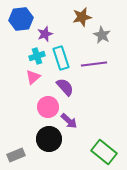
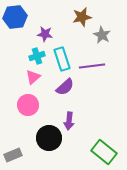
blue hexagon: moved 6 px left, 2 px up
purple star: rotated 28 degrees clockwise
cyan rectangle: moved 1 px right, 1 px down
purple line: moved 2 px left, 2 px down
purple semicircle: rotated 90 degrees clockwise
pink circle: moved 20 px left, 2 px up
purple arrow: rotated 54 degrees clockwise
black circle: moved 1 px up
gray rectangle: moved 3 px left
